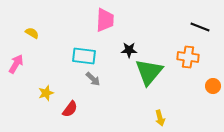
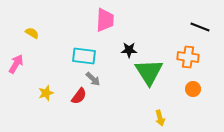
green triangle: rotated 12 degrees counterclockwise
orange circle: moved 20 px left, 3 px down
red semicircle: moved 9 px right, 13 px up
